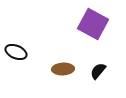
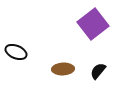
purple square: rotated 24 degrees clockwise
